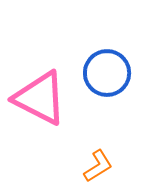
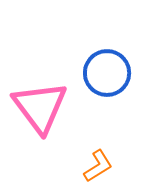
pink triangle: moved 9 px down; rotated 26 degrees clockwise
